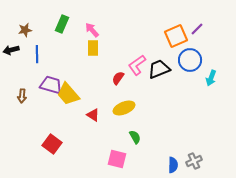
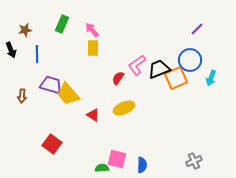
orange square: moved 42 px down
black arrow: rotated 98 degrees counterclockwise
green semicircle: moved 33 px left, 31 px down; rotated 64 degrees counterclockwise
blue semicircle: moved 31 px left
